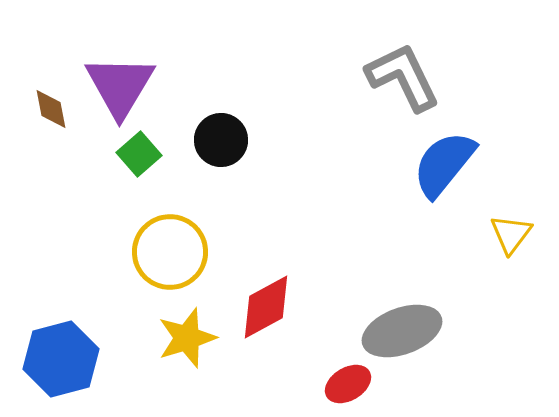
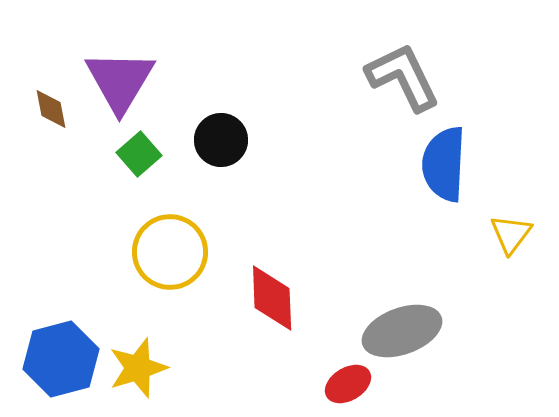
purple triangle: moved 5 px up
blue semicircle: rotated 36 degrees counterclockwise
red diamond: moved 6 px right, 9 px up; rotated 64 degrees counterclockwise
yellow star: moved 49 px left, 30 px down
